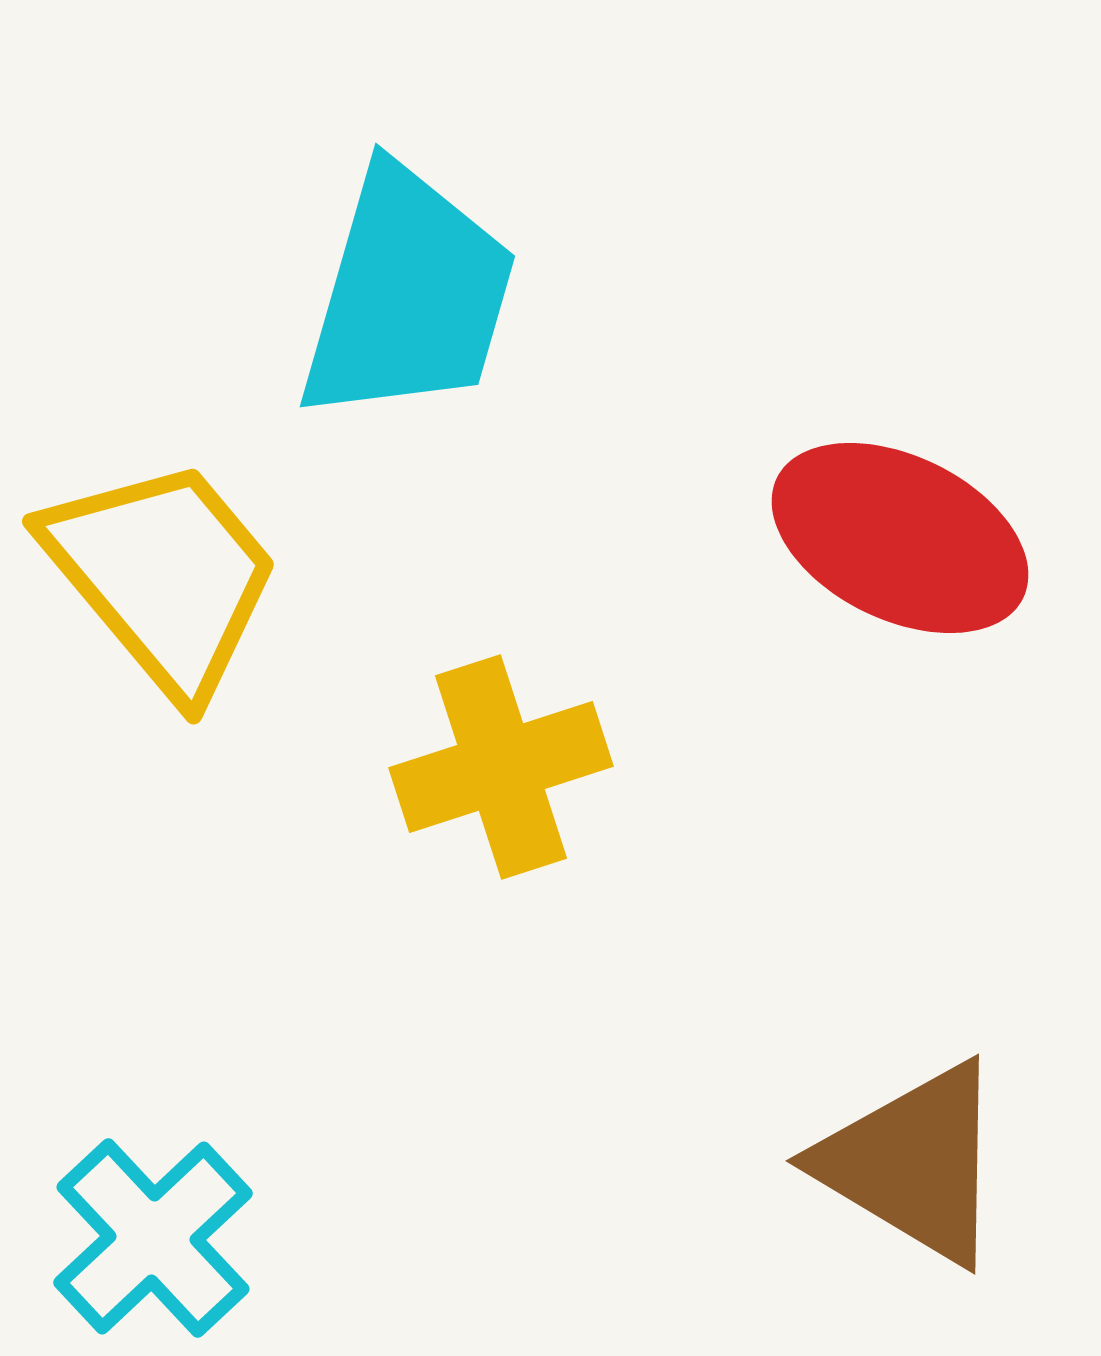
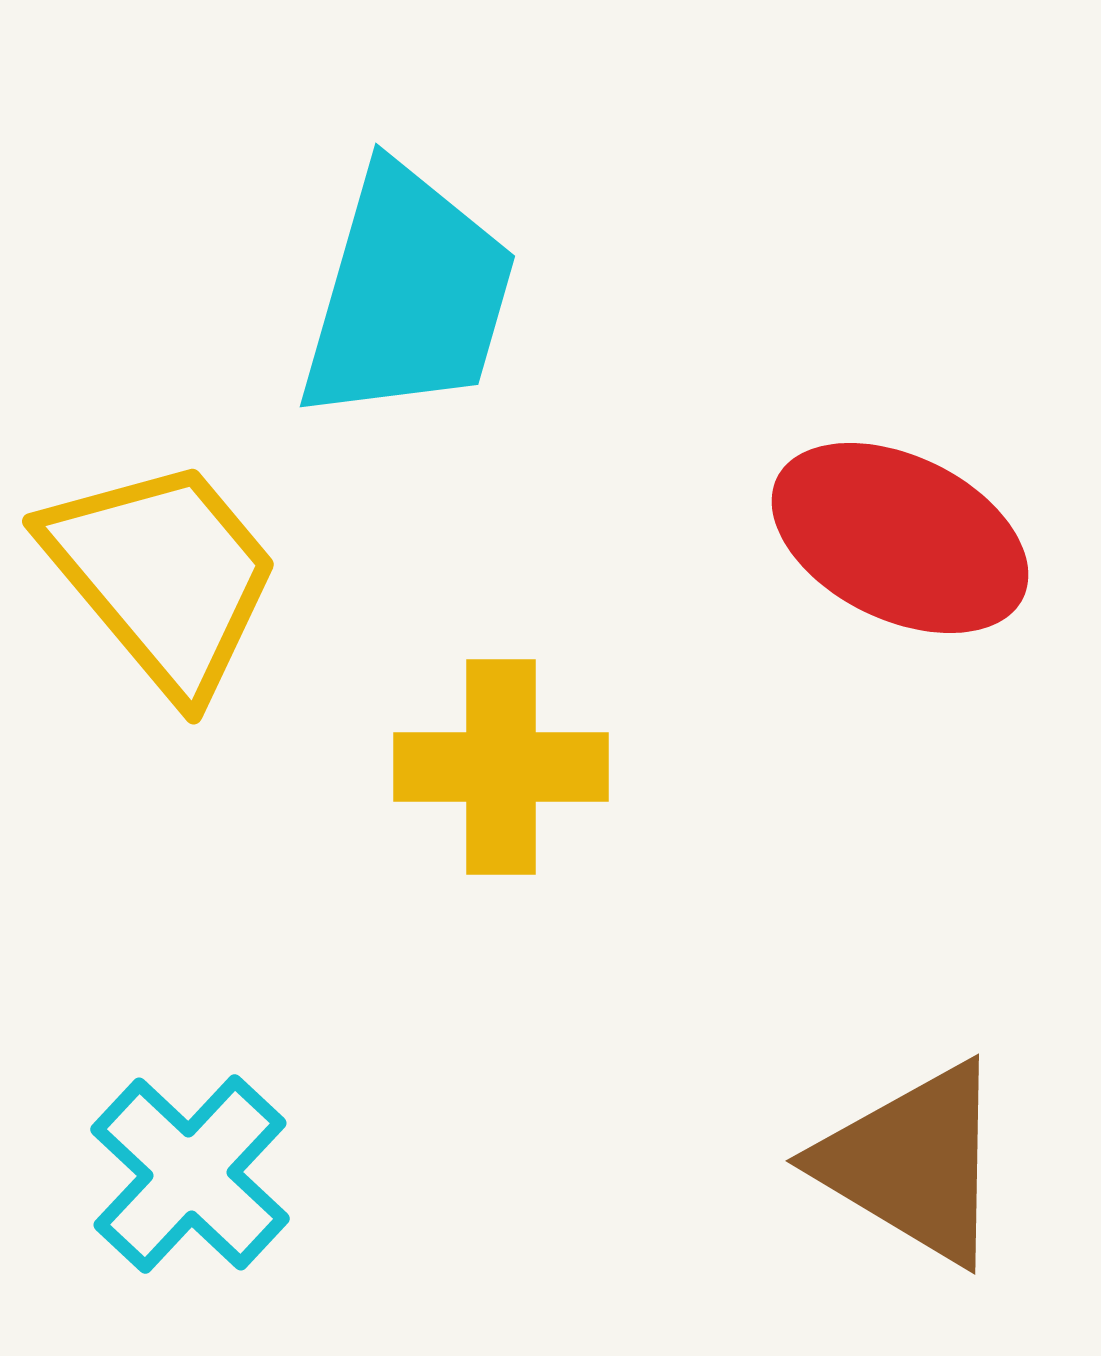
yellow cross: rotated 18 degrees clockwise
cyan cross: moved 37 px right, 64 px up; rotated 4 degrees counterclockwise
